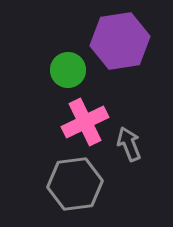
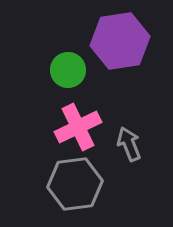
pink cross: moved 7 px left, 5 px down
